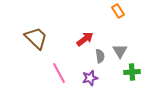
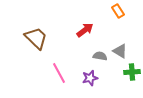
red arrow: moved 9 px up
gray triangle: rotated 28 degrees counterclockwise
gray semicircle: rotated 72 degrees counterclockwise
